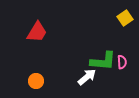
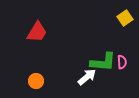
green L-shape: moved 1 px down
